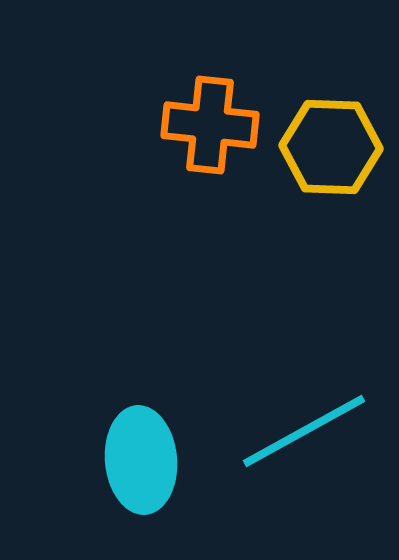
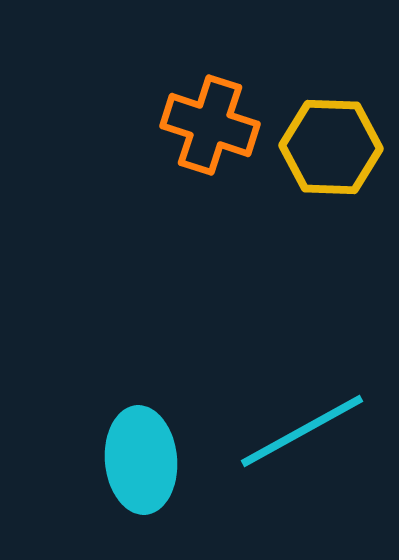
orange cross: rotated 12 degrees clockwise
cyan line: moved 2 px left
